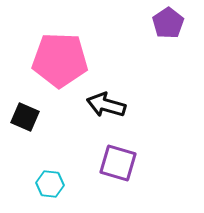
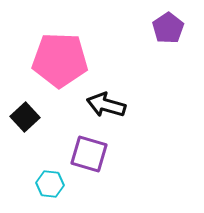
purple pentagon: moved 5 px down
black square: rotated 24 degrees clockwise
purple square: moved 29 px left, 9 px up
